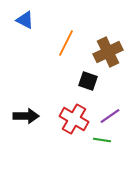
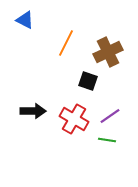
black arrow: moved 7 px right, 5 px up
green line: moved 5 px right
